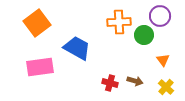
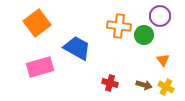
orange cross: moved 4 px down; rotated 10 degrees clockwise
pink rectangle: rotated 8 degrees counterclockwise
brown arrow: moved 9 px right, 4 px down
yellow cross: rotated 14 degrees counterclockwise
